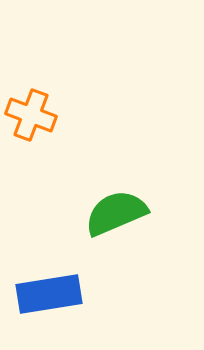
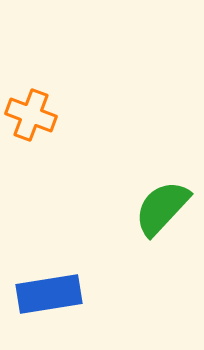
green semicircle: moved 46 px right, 5 px up; rotated 24 degrees counterclockwise
